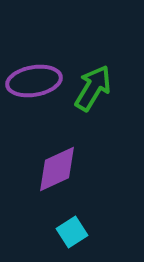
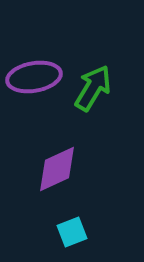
purple ellipse: moved 4 px up
cyan square: rotated 12 degrees clockwise
